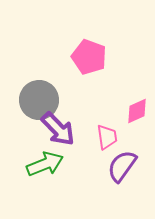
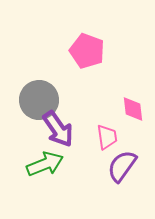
pink pentagon: moved 2 px left, 6 px up
pink diamond: moved 4 px left, 2 px up; rotated 72 degrees counterclockwise
purple arrow: rotated 9 degrees clockwise
